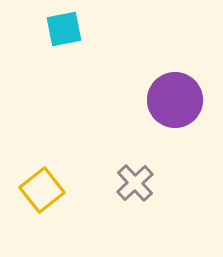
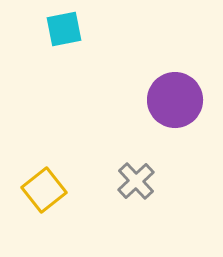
gray cross: moved 1 px right, 2 px up
yellow square: moved 2 px right
